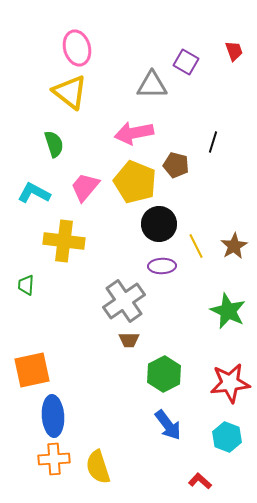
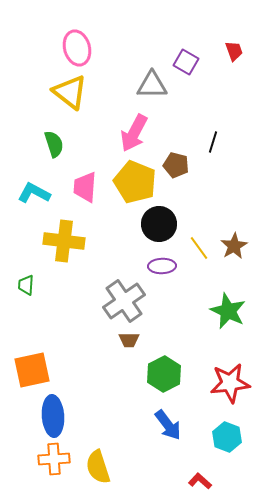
pink arrow: rotated 51 degrees counterclockwise
pink trapezoid: rotated 36 degrees counterclockwise
yellow line: moved 3 px right, 2 px down; rotated 10 degrees counterclockwise
